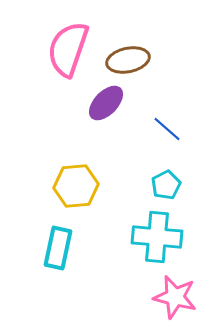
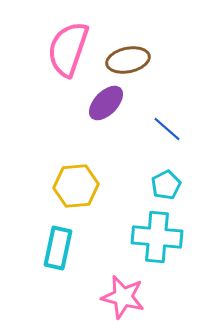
pink star: moved 52 px left
